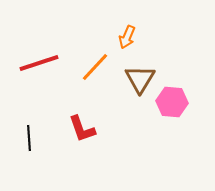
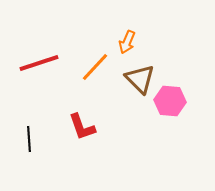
orange arrow: moved 5 px down
brown triangle: rotated 16 degrees counterclockwise
pink hexagon: moved 2 px left, 1 px up
red L-shape: moved 2 px up
black line: moved 1 px down
